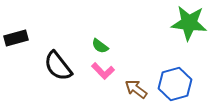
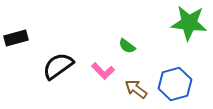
green semicircle: moved 27 px right
black semicircle: rotated 92 degrees clockwise
